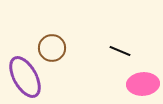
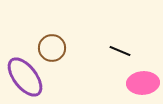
purple ellipse: rotated 9 degrees counterclockwise
pink ellipse: moved 1 px up
